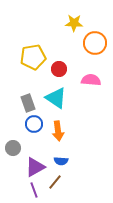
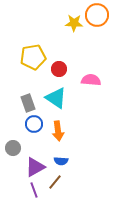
orange circle: moved 2 px right, 28 px up
